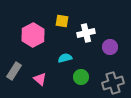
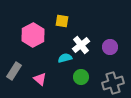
white cross: moved 5 px left, 12 px down; rotated 24 degrees counterclockwise
